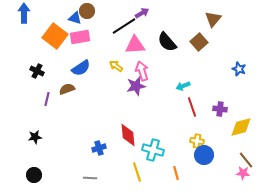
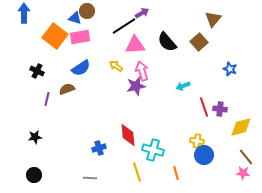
blue star: moved 9 px left
red line: moved 12 px right
brown line: moved 3 px up
